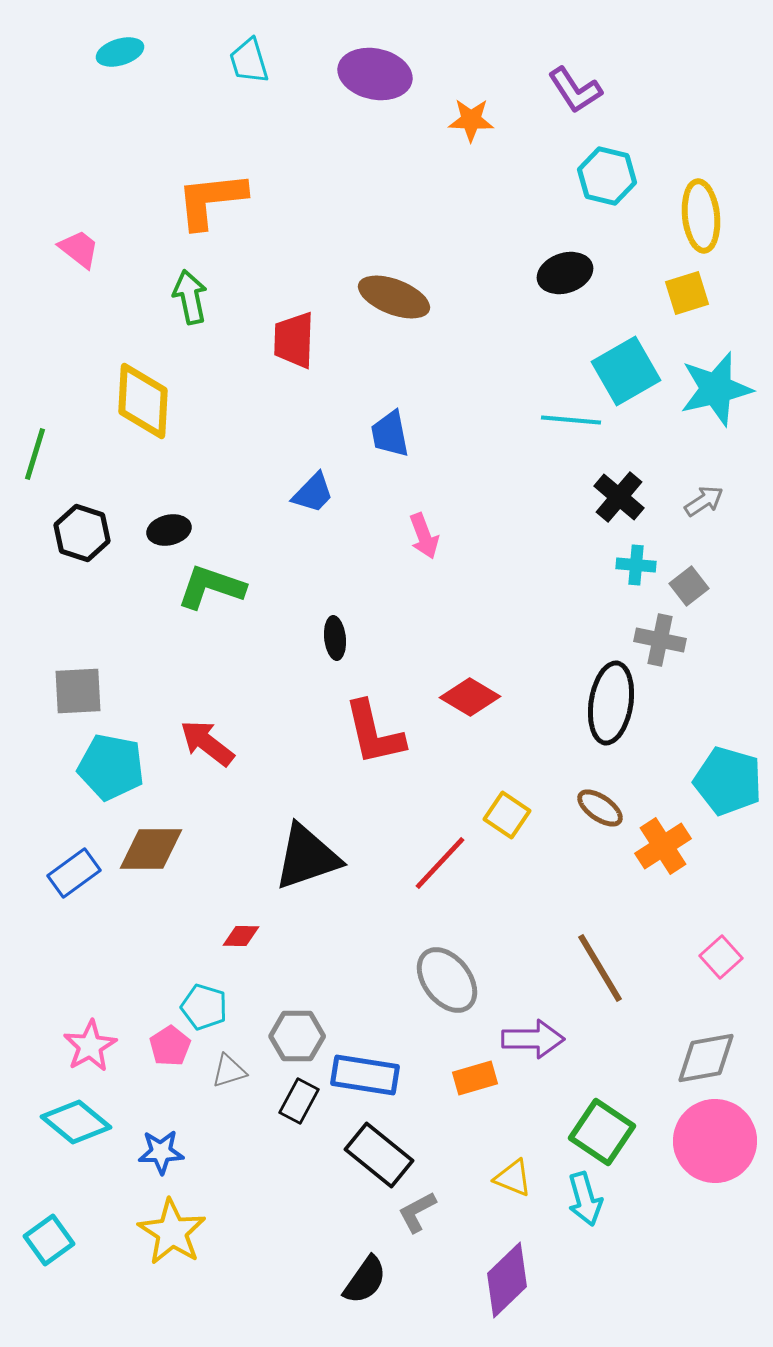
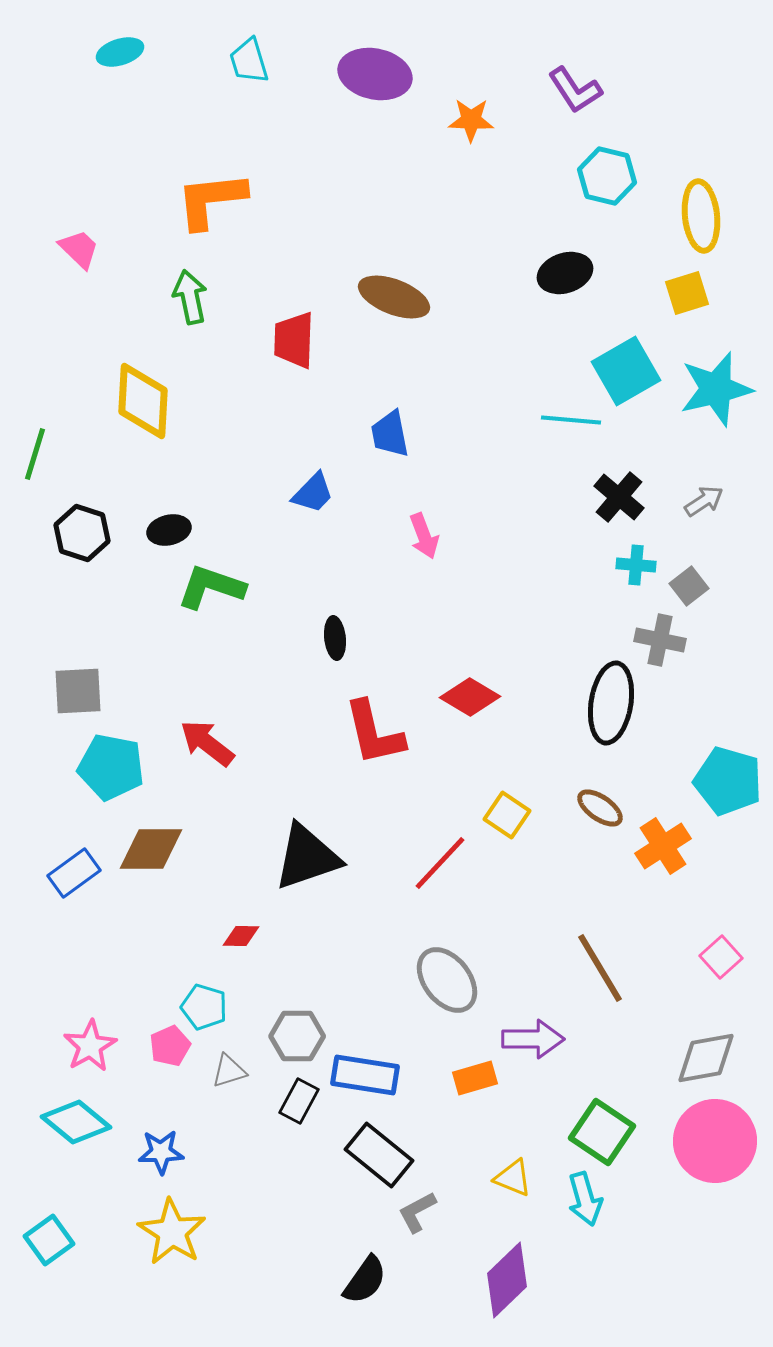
pink trapezoid at (79, 249): rotated 6 degrees clockwise
pink pentagon at (170, 1046): rotated 9 degrees clockwise
